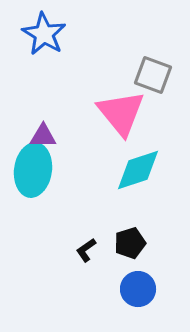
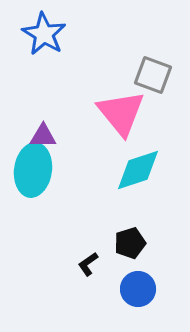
black L-shape: moved 2 px right, 14 px down
